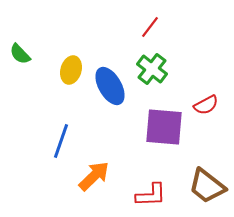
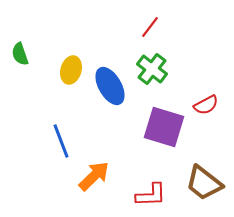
green semicircle: rotated 25 degrees clockwise
purple square: rotated 12 degrees clockwise
blue line: rotated 40 degrees counterclockwise
brown trapezoid: moved 3 px left, 3 px up
